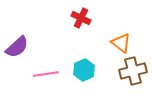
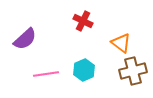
red cross: moved 2 px right, 3 px down
purple semicircle: moved 8 px right, 8 px up
